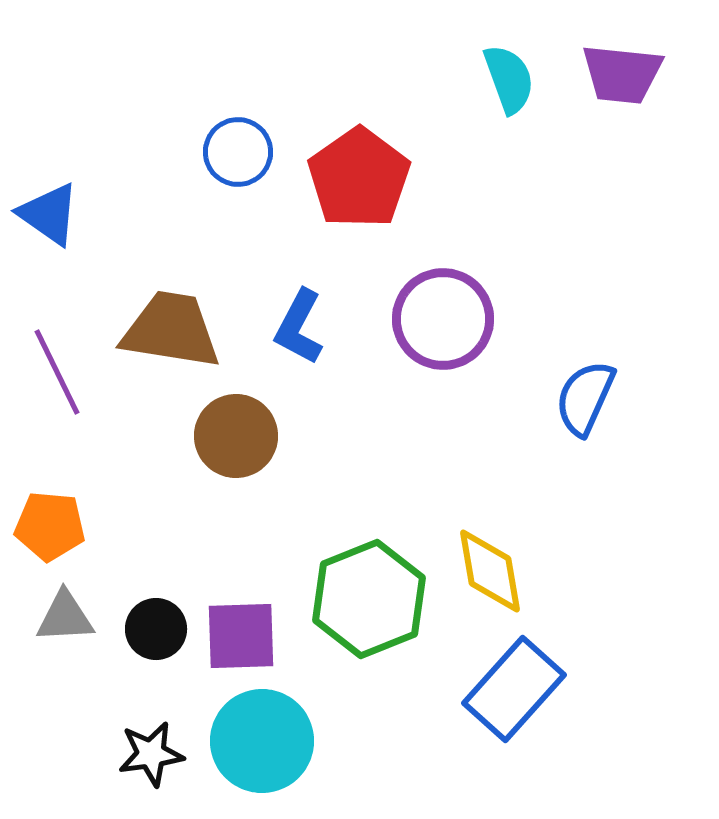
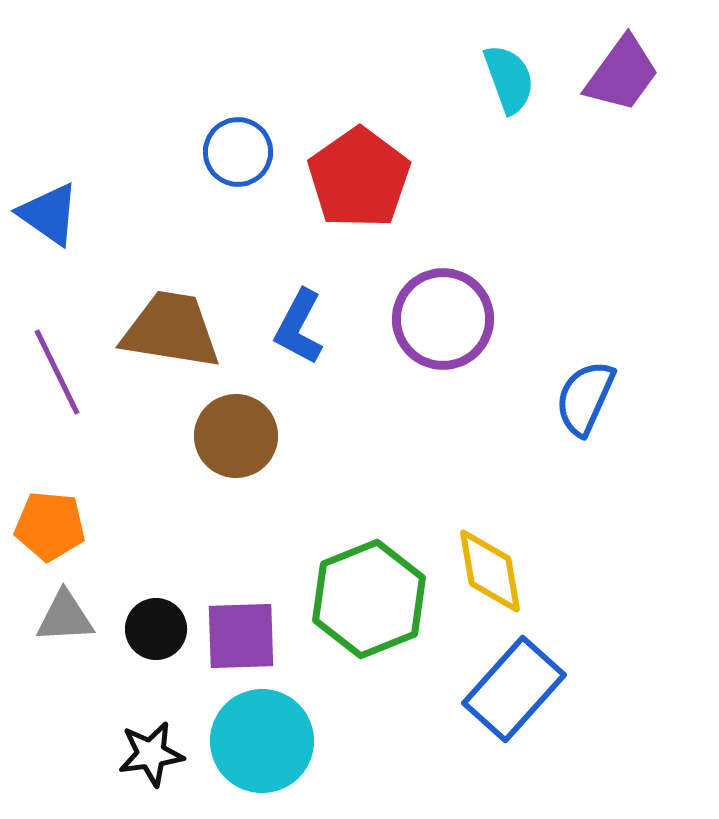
purple trapezoid: rotated 60 degrees counterclockwise
